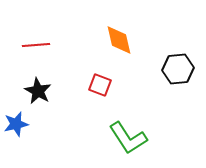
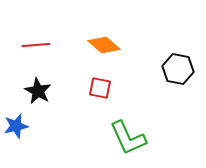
orange diamond: moved 15 px left, 5 px down; rotated 36 degrees counterclockwise
black hexagon: rotated 16 degrees clockwise
red square: moved 3 px down; rotated 10 degrees counterclockwise
blue star: moved 2 px down
green L-shape: rotated 9 degrees clockwise
